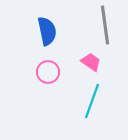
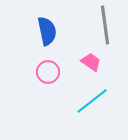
cyan line: rotated 32 degrees clockwise
